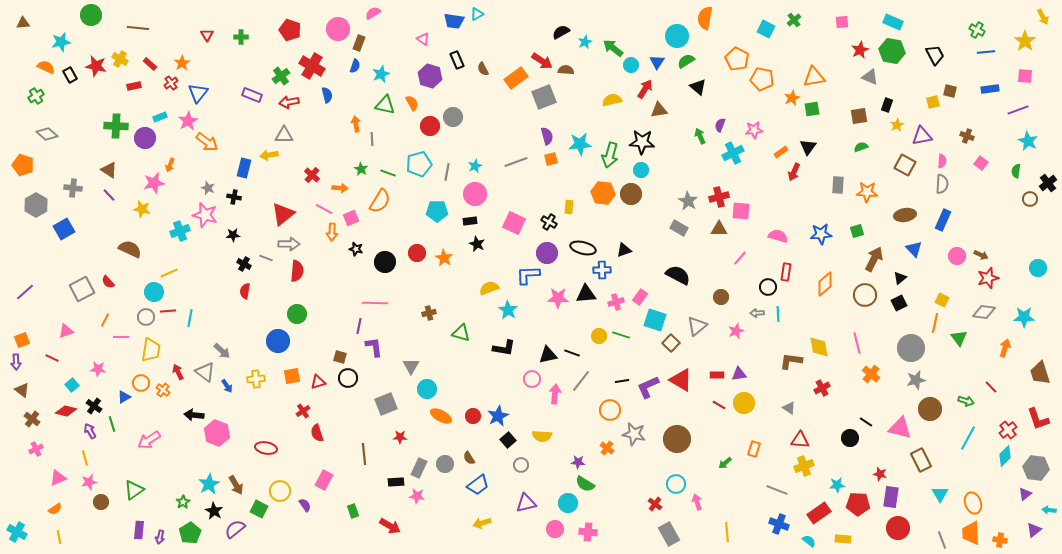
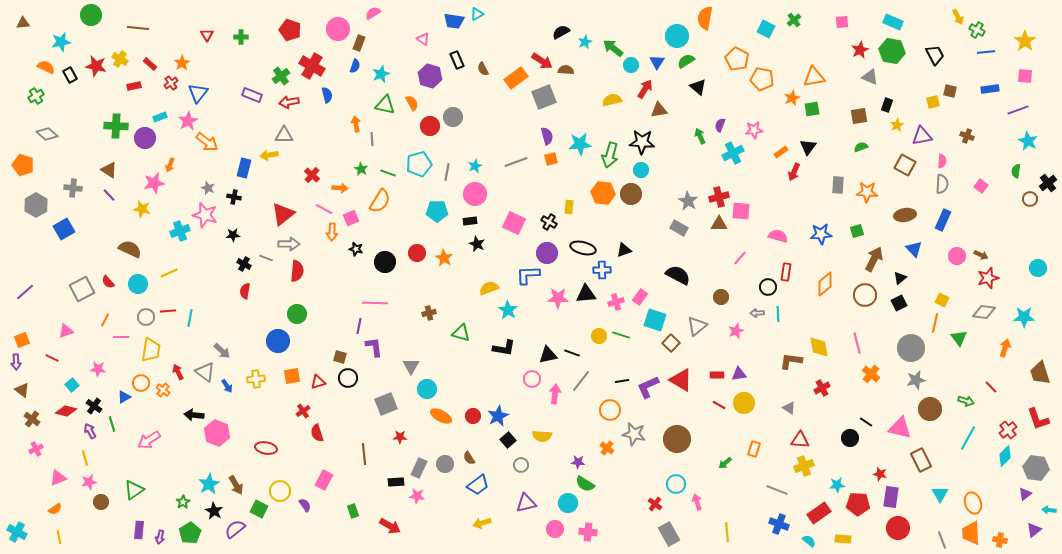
yellow arrow at (1043, 17): moved 85 px left
pink square at (981, 163): moved 23 px down
brown triangle at (719, 229): moved 5 px up
cyan circle at (154, 292): moved 16 px left, 8 px up
